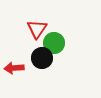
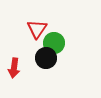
black circle: moved 4 px right
red arrow: rotated 78 degrees counterclockwise
